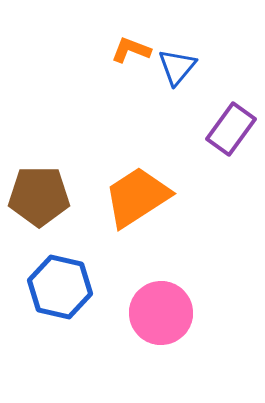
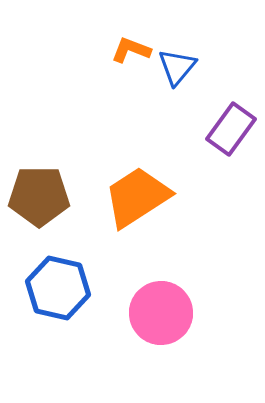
blue hexagon: moved 2 px left, 1 px down
